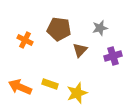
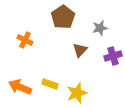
brown pentagon: moved 4 px right, 12 px up; rotated 30 degrees clockwise
